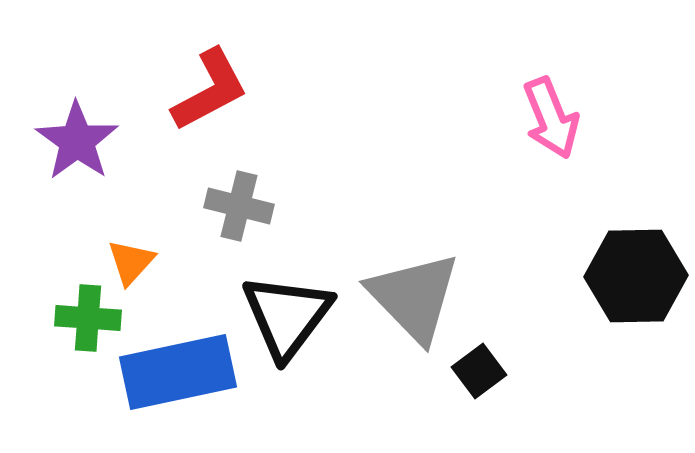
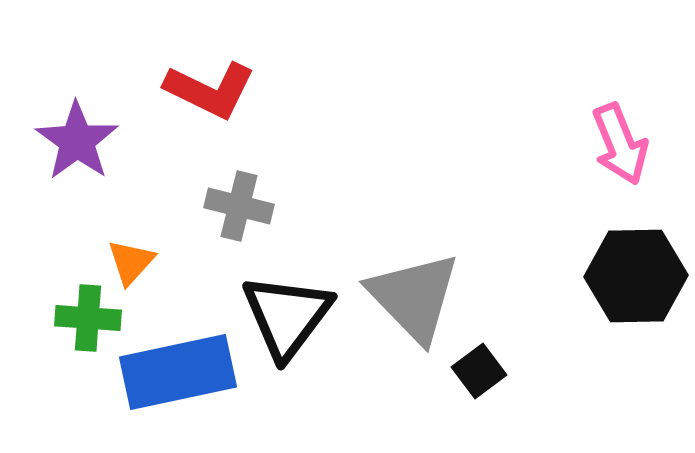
red L-shape: rotated 54 degrees clockwise
pink arrow: moved 69 px right, 26 px down
